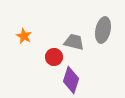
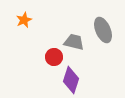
gray ellipse: rotated 35 degrees counterclockwise
orange star: moved 16 px up; rotated 21 degrees clockwise
